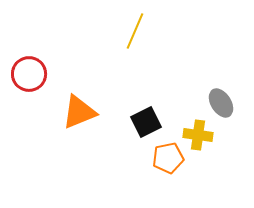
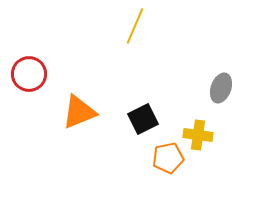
yellow line: moved 5 px up
gray ellipse: moved 15 px up; rotated 52 degrees clockwise
black square: moved 3 px left, 3 px up
